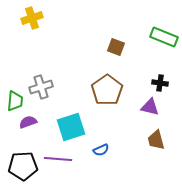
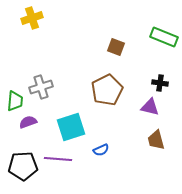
brown pentagon: rotated 8 degrees clockwise
